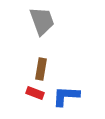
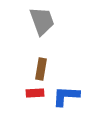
red rectangle: rotated 24 degrees counterclockwise
